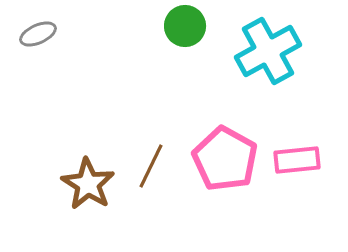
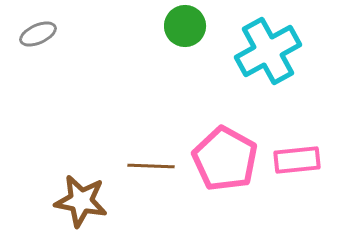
brown line: rotated 66 degrees clockwise
brown star: moved 7 px left, 17 px down; rotated 22 degrees counterclockwise
